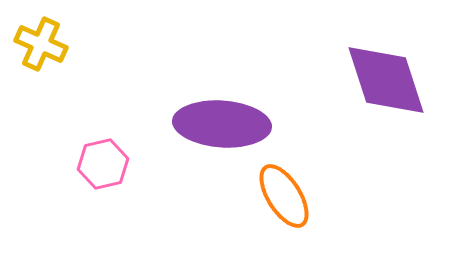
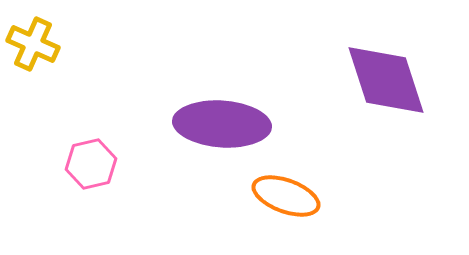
yellow cross: moved 8 px left
pink hexagon: moved 12 px left
orange ellipse: moved 2 px right; rotated 38 degrees counterclockwise
